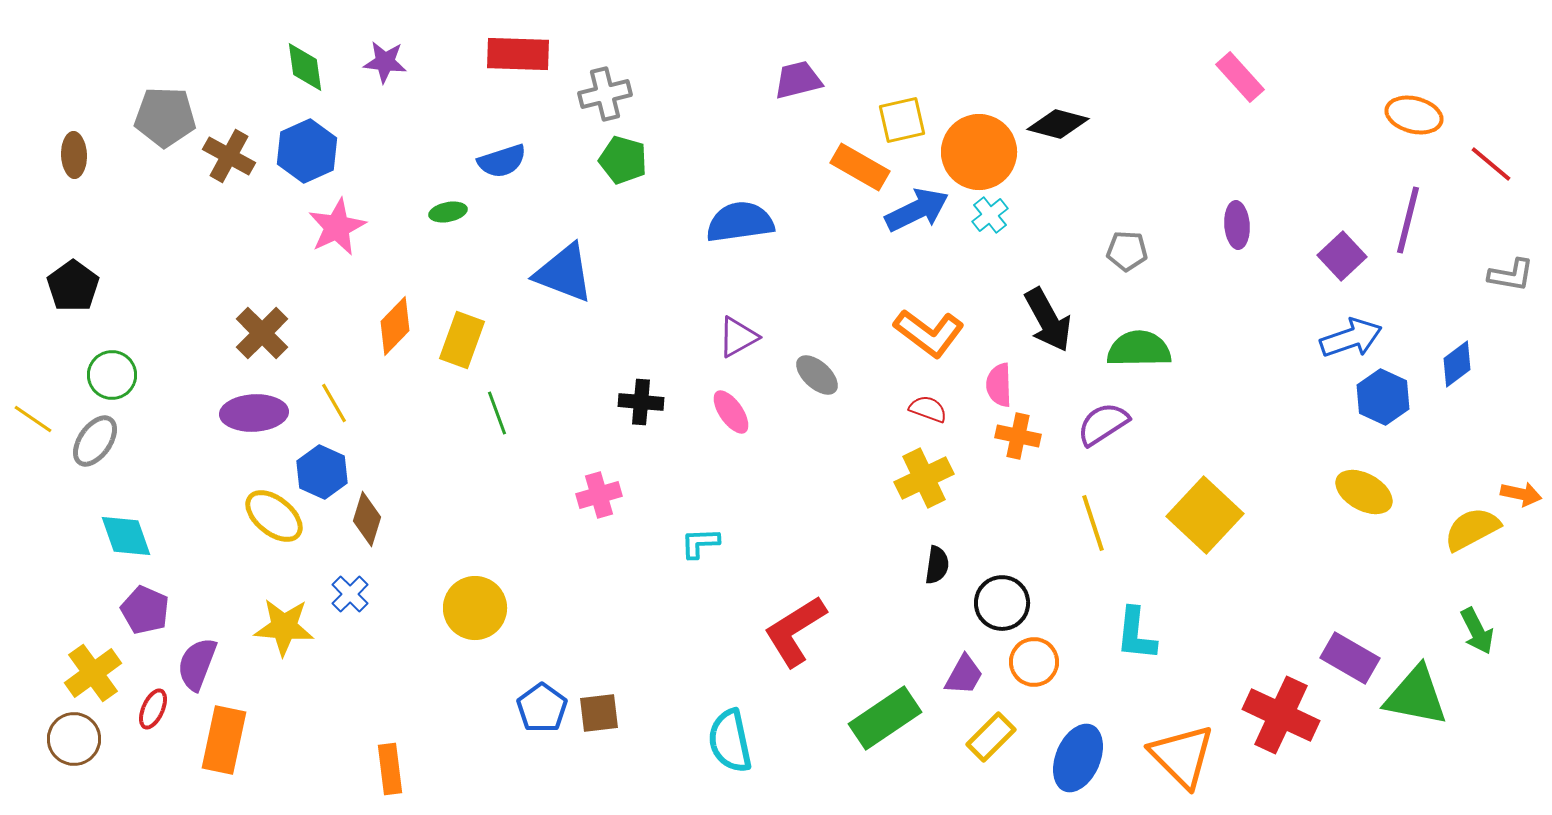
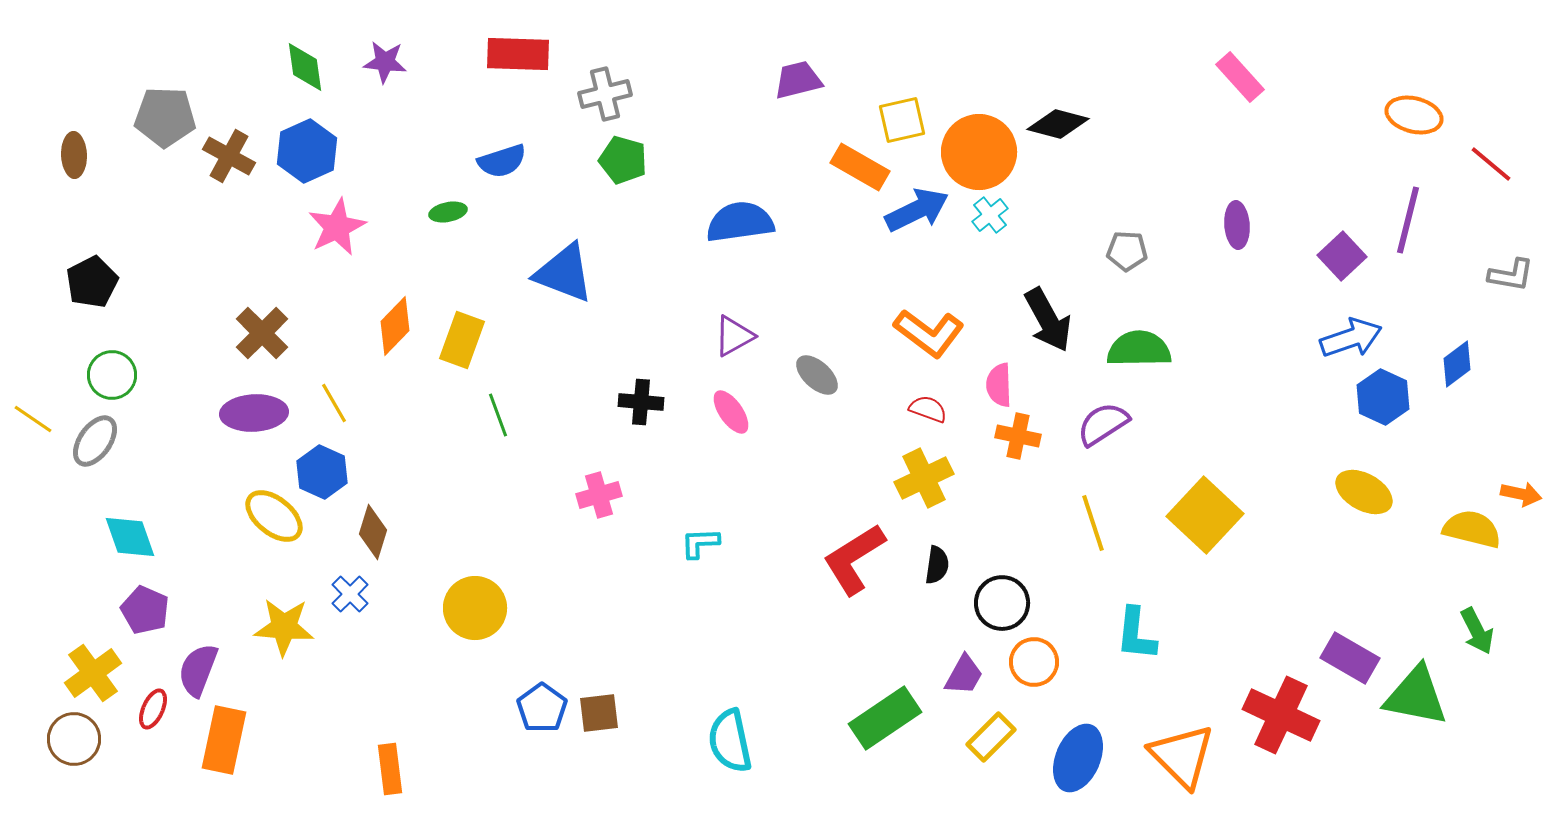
black pentagon at (73, 286): moved 19 px right, 4 px up; rotated 9 degrees clockwise
purple triangle at (738, 337): moved 4 px left, 1 px up
green line at (497, 413): moved 1 px right, 2 px down
brown diamond at (367, 519): moved 6 px right, 13 px down
yellow semicircle at (1472, 529): rotated 42 degrees clockwise
cyan diamond at (126, 536): moved 4 px right, 1 px down
red L-shape at (795, 631): moved 59 px right, 72 px up
purple semicircle at (197, 664): moved 1 px right, 6 px down
